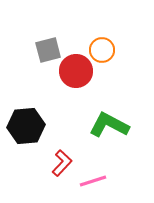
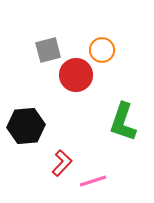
red circle: moved 4 px down
green L-shape: moved 14 px right, 3 px up; rotated 99 degrees counterclockwise
